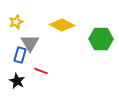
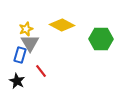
yellow star: moved 10 px right, 7 px down
red line: rotated 32 degrees clockwise
